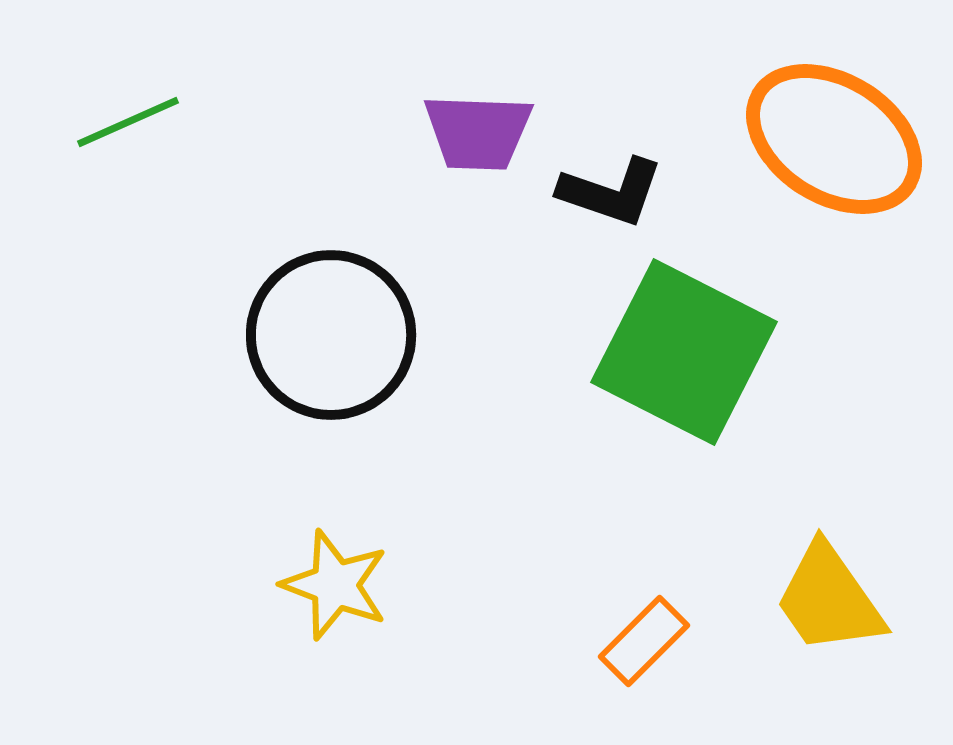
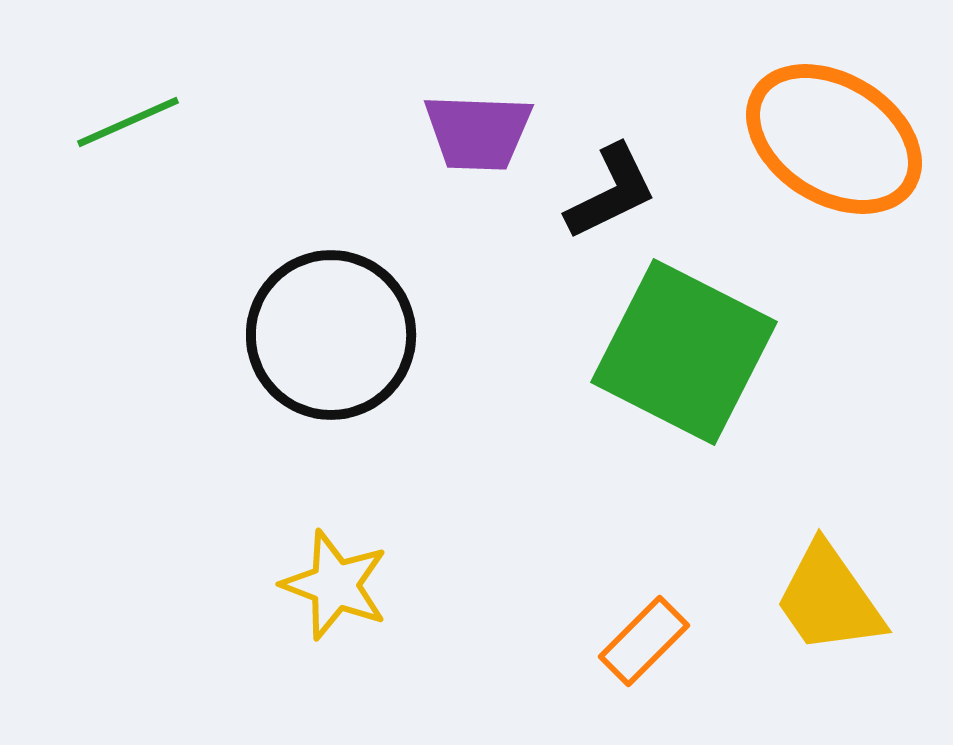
black L-shape: rotated 45 degrees counterclockwise
